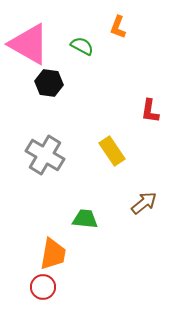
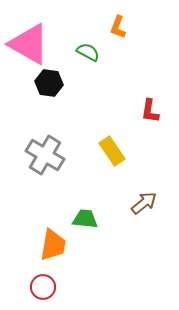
green semicircle: moved 6 px right, 6 px down
orange trapezoid: moved 9 px up
